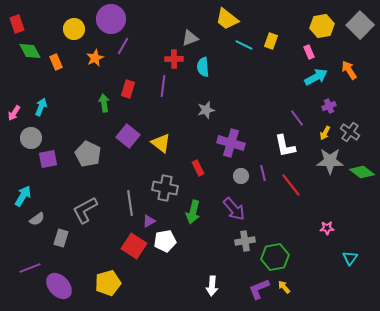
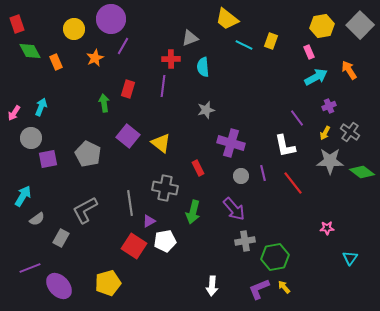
red cross at (174, 59): moved 3 px left
red line at (291, 185): moved 2 px right, 2 px up
gray rectangle at (61, 238): rotated 12 degrees clockwise
